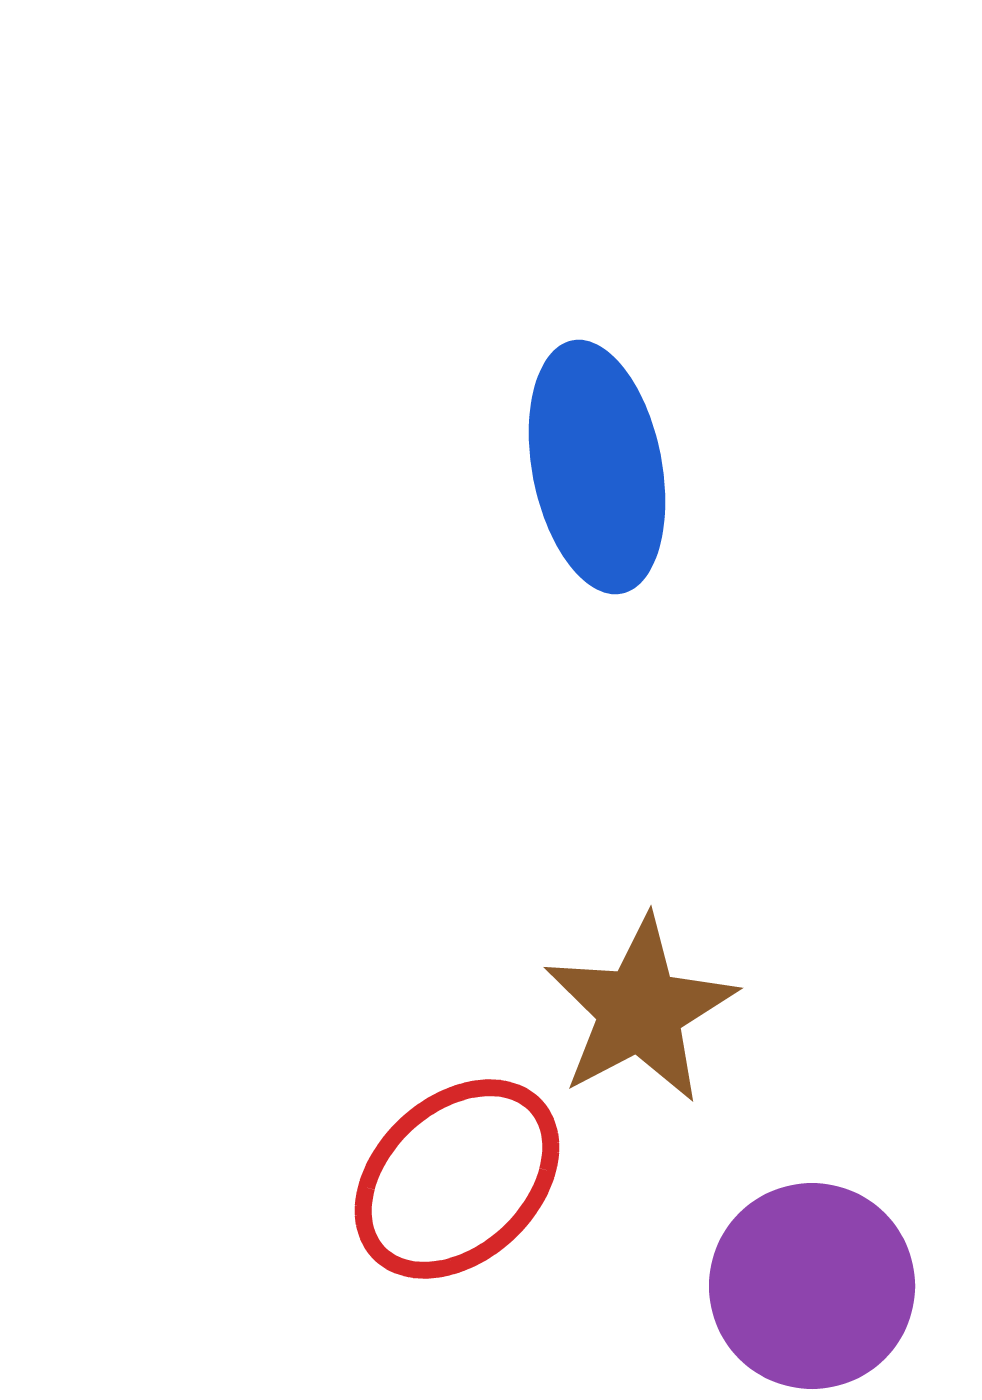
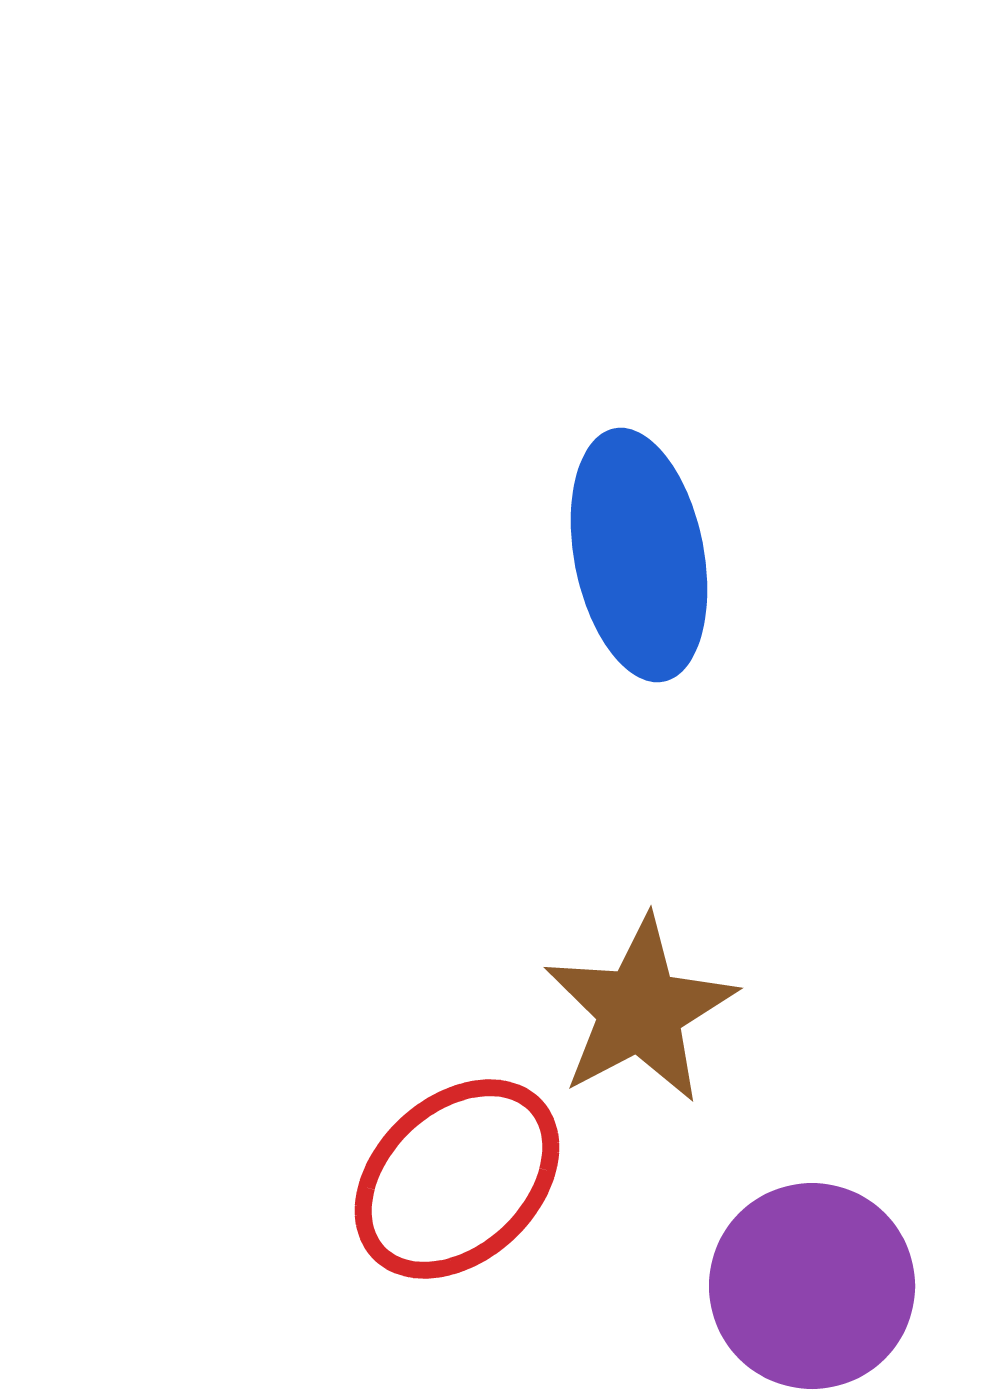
blue ellipse: moved 42 px right, 88 px down
